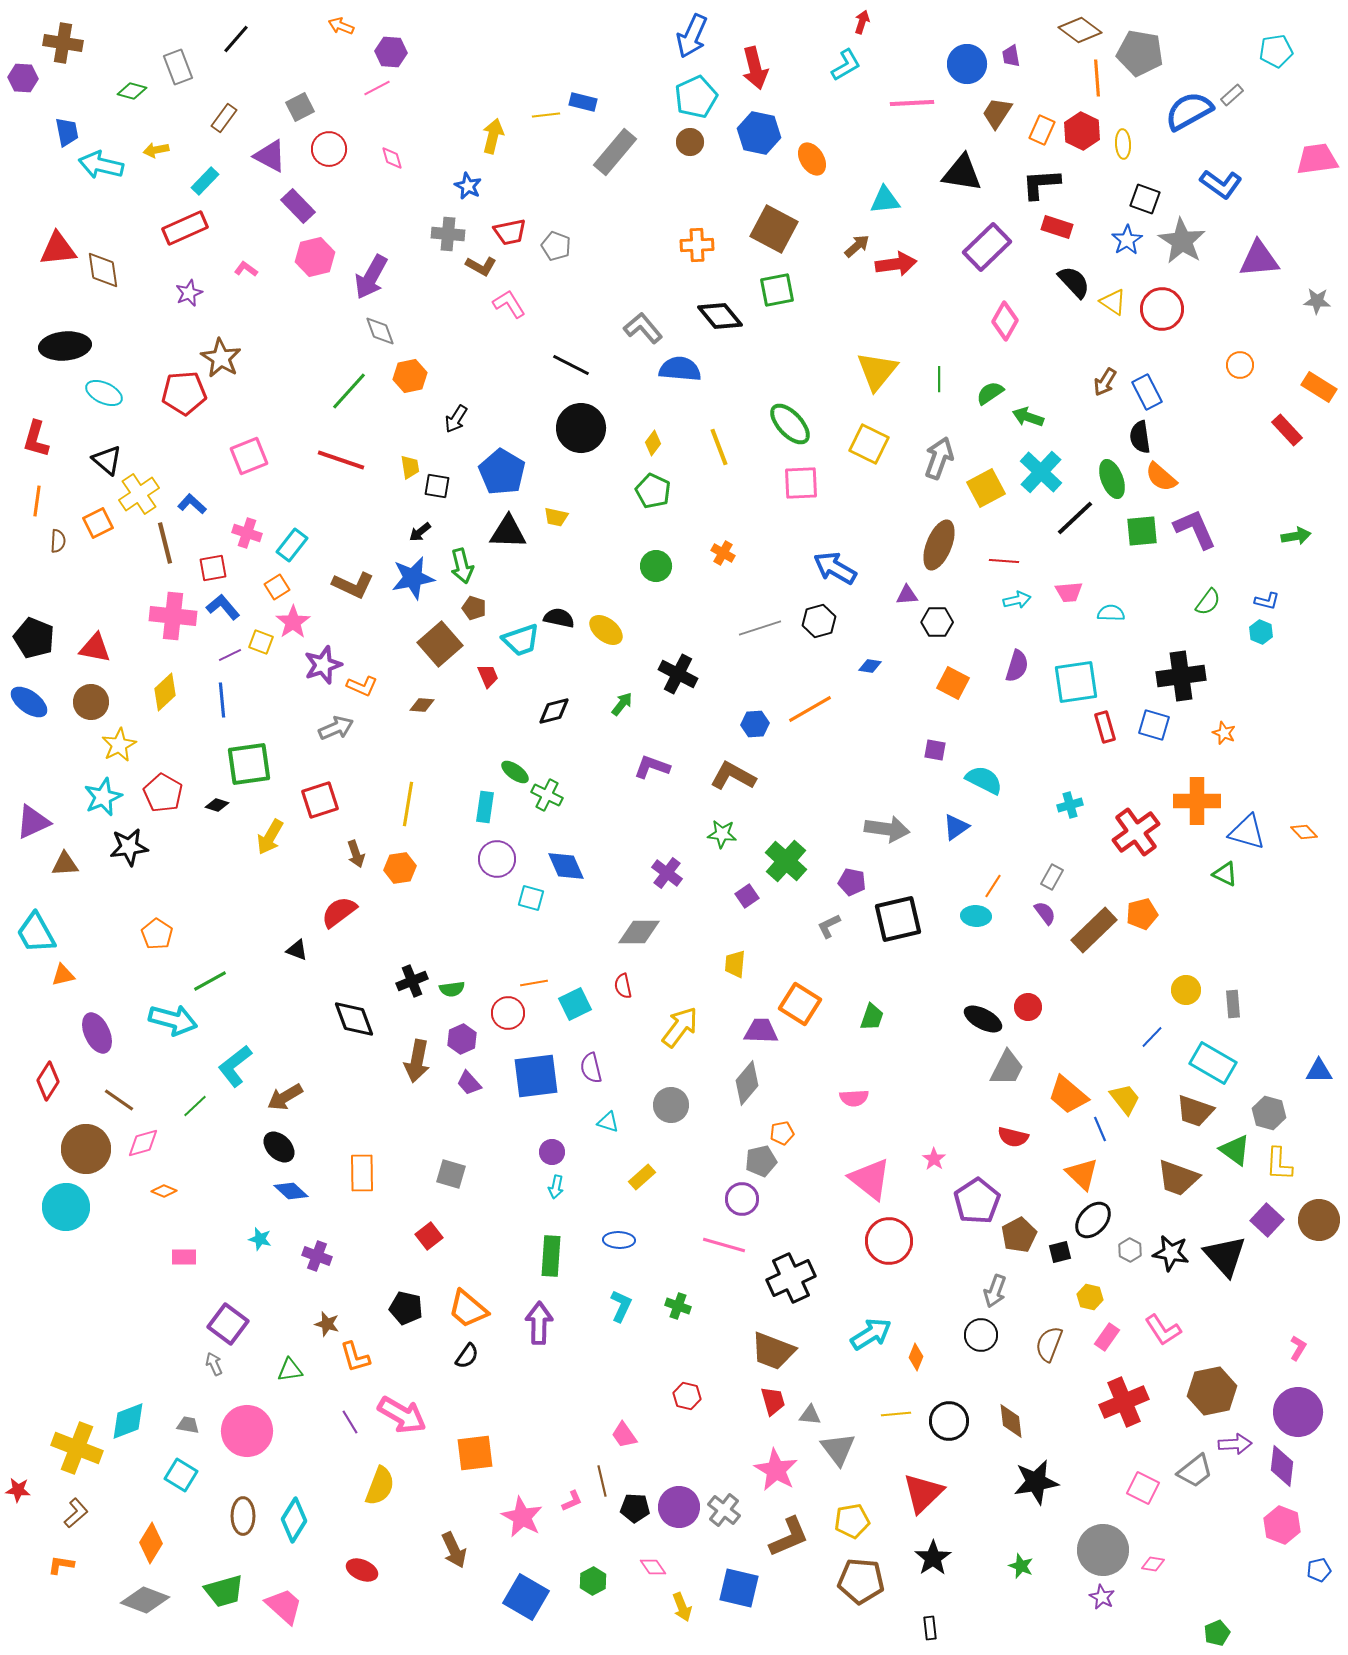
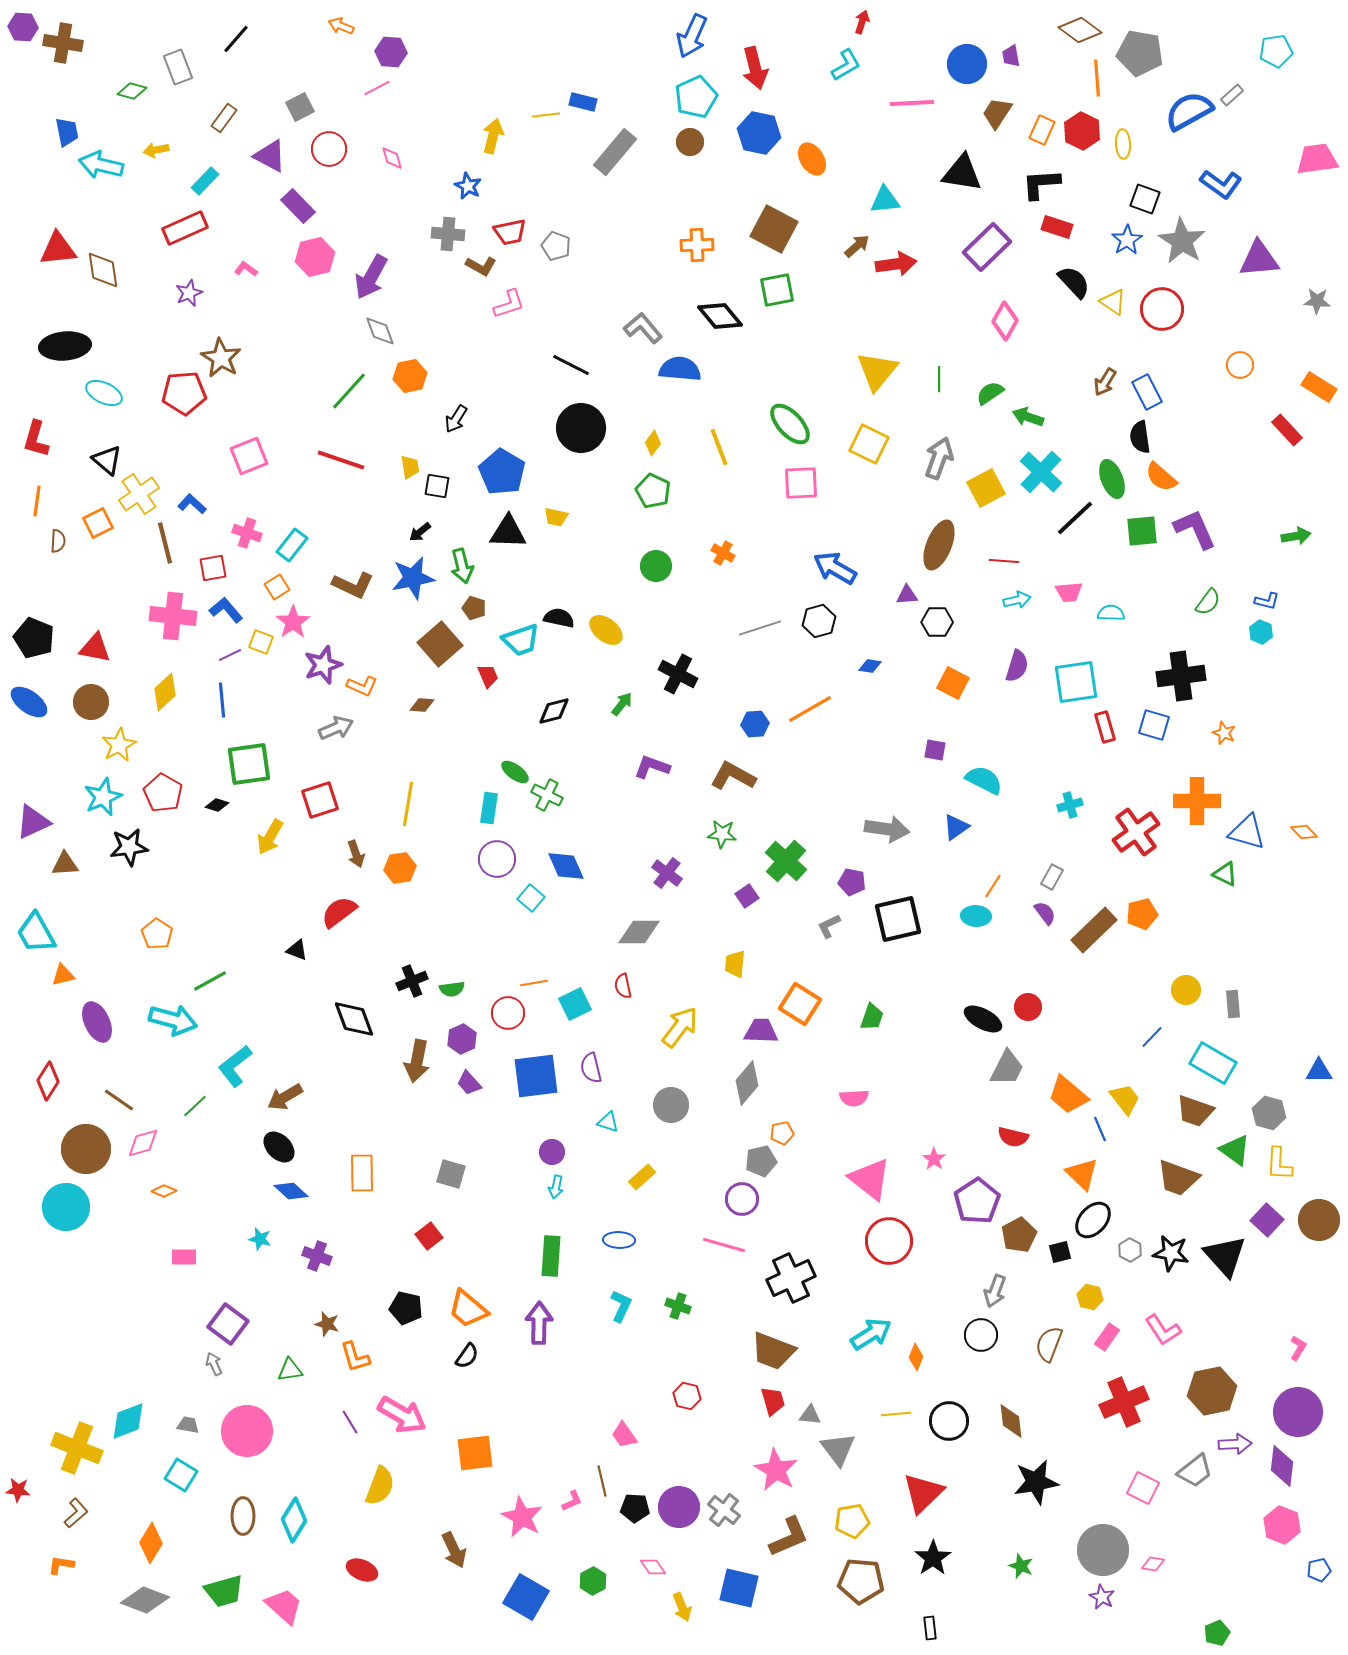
purple hexagon at (23, 78): moved 51 px up
pink L-shape at (509, 304): rotated 104 degrees clockwise
blue L-shape at (223, 607): moved 3 px right, 3 px down
cyan rectangle at (485, 807): moved 4 px right, 1 px down
cyan square at (531, 898): rotated 24 degrees clockwise
purple ellipse at (97, 1033): moved 11 px up
